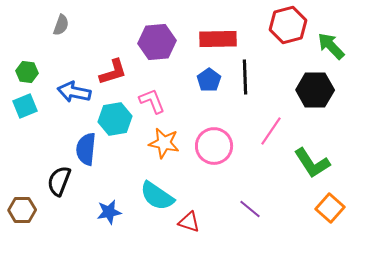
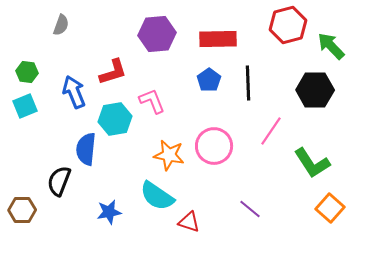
purple hexagon: moved 8 px up
black line: moved 3 px right, 6 px down
blue arrow: rotated 56 degrees clockwise
orange star: moved 5 px right, 12 px down
